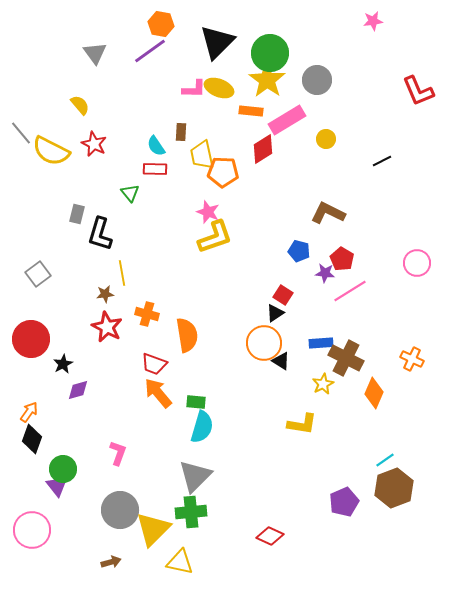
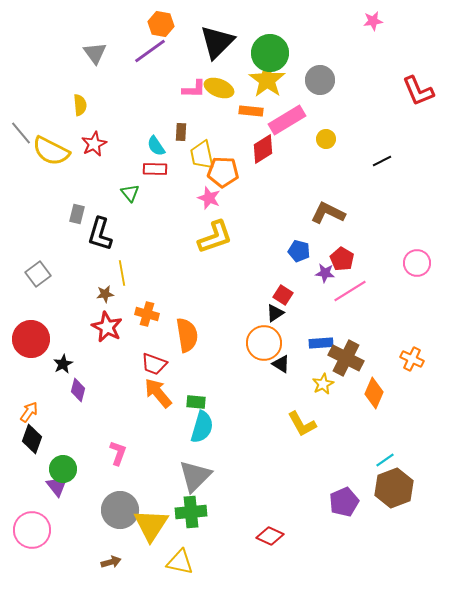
gray circle at (317, 80): moved 3 px right
yellow semicircle at (80, 105): rotated 35 degrees clockwise
red star at (94, 144): rotated 20 degrees clockwise
pink star at (208, 212): moved 1 px right, 14 px up
black triangle at (281, 361): moved 3 px down
purple diamond at (78, 390): rotated 60 degrees counterclockwise
yellow L-shape at (302, 424): rotated 52 degrees clockwise
yellow triangle at (153, 529): moved 2 px left, 4 px up; rotated 12 degrees counterclockwise
